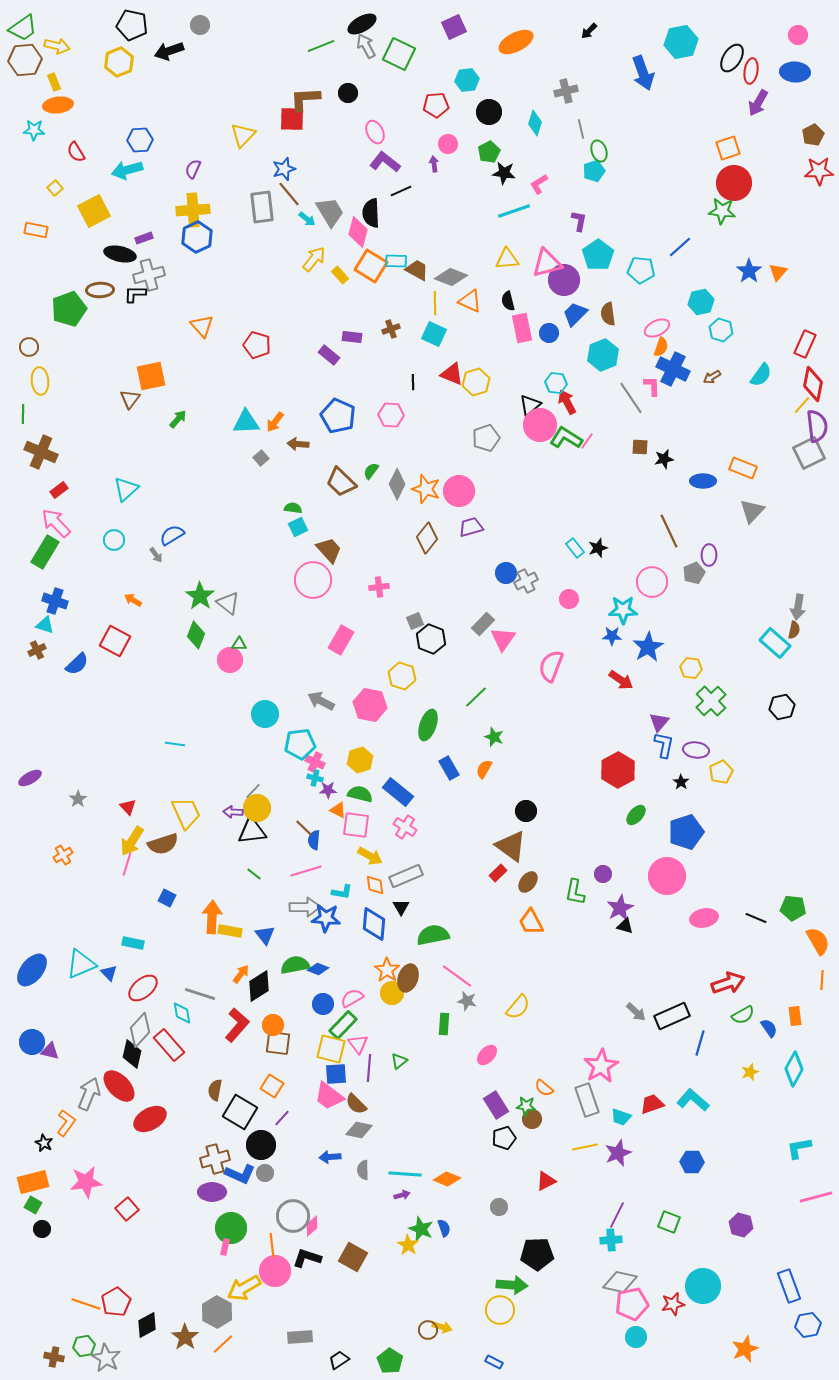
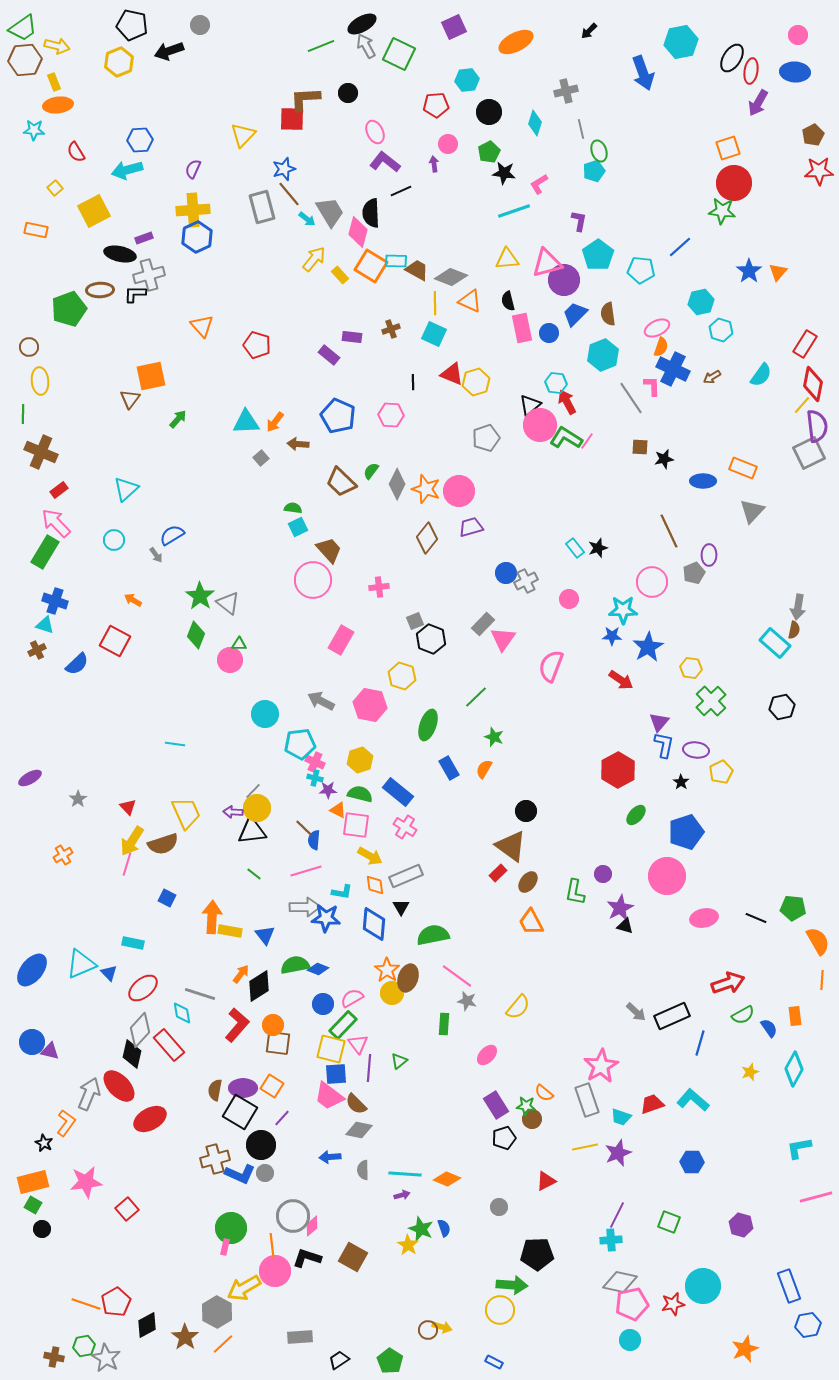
gray rectangle at (262, 207): rotated 8 degrees counterclockwise
red rectangle at (805, 344): rotated 8 degrees clockwise
orange semicircle at (544, 1088): moved 5 px down
purple ellipse at (212, 1192): moved 31 px right, 104 px up
cyan circle at (636, 1337): moved 6 px left, 3 px down
